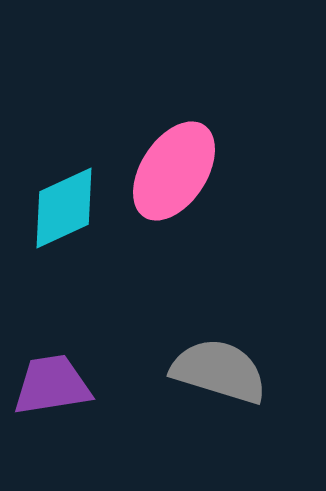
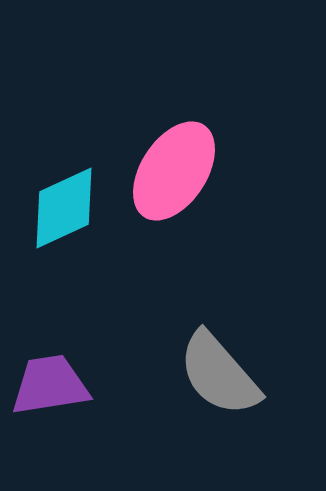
gray semicircle: moved 3 px down; rotated 148 degrees counterclockwise
purple trapezoid: moved 2 px left
